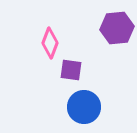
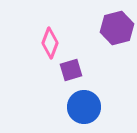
purple hexagon: rotated 8 degrees counterclockwise
purple square: rotated 25 degrees counterclockwise
